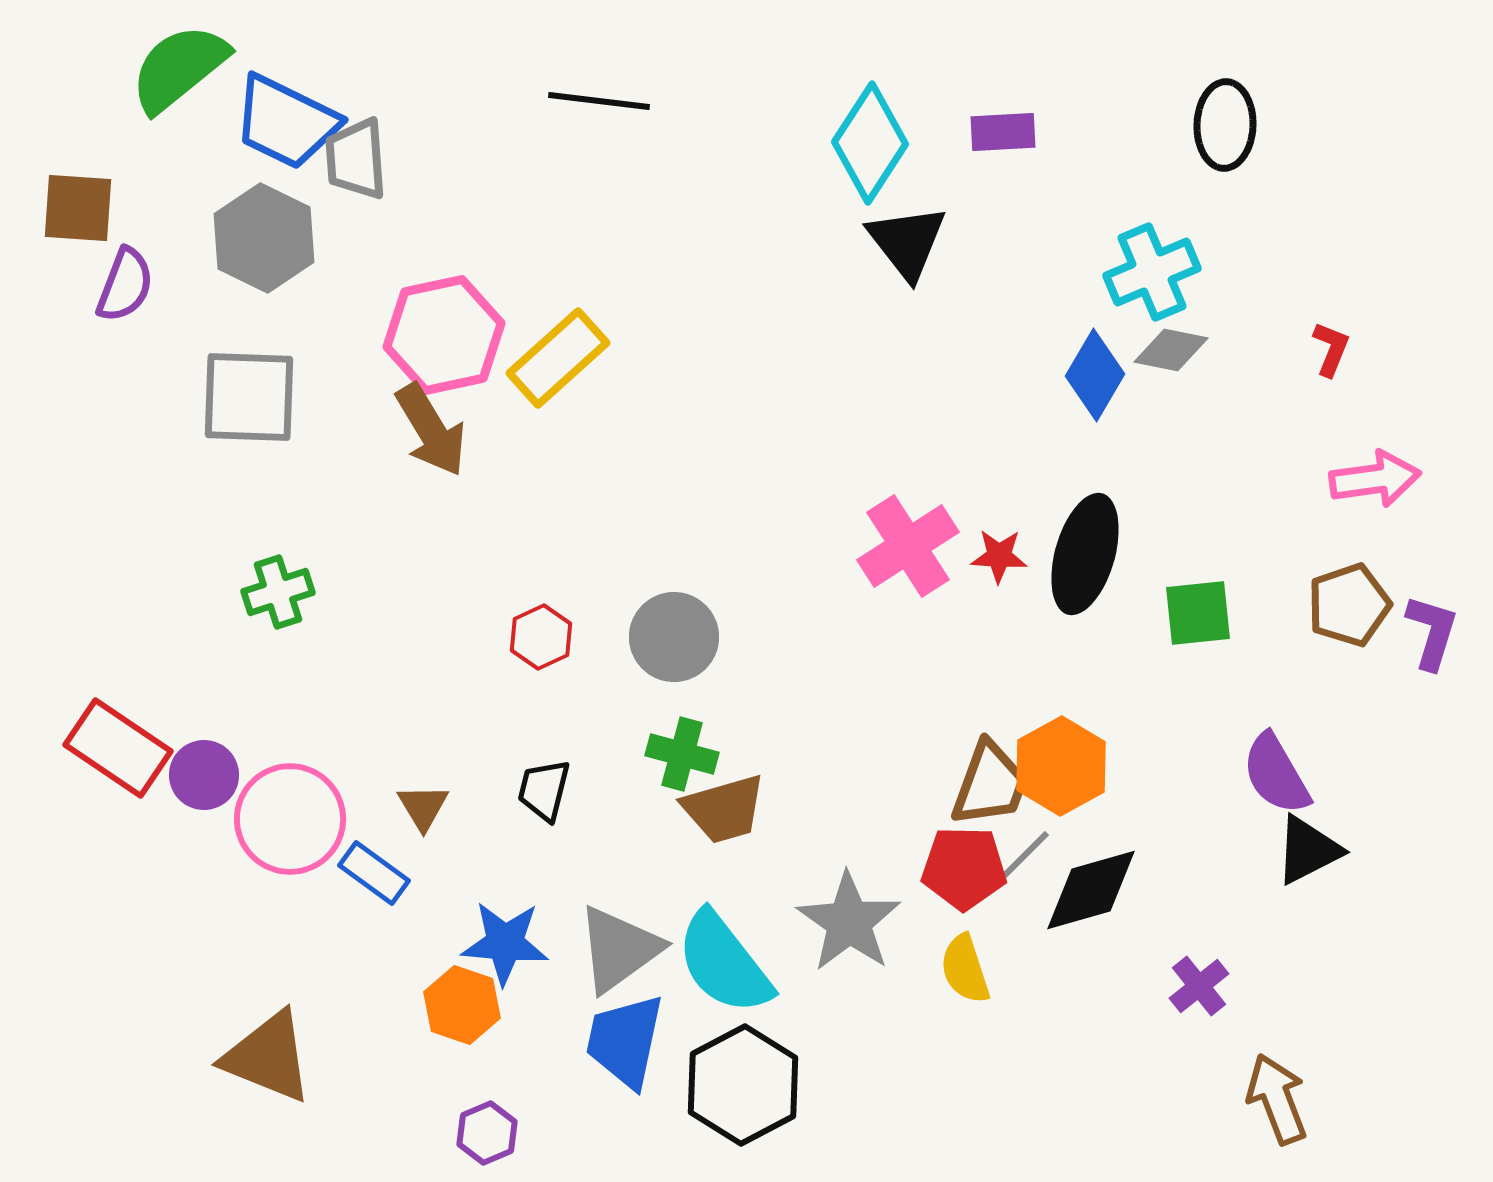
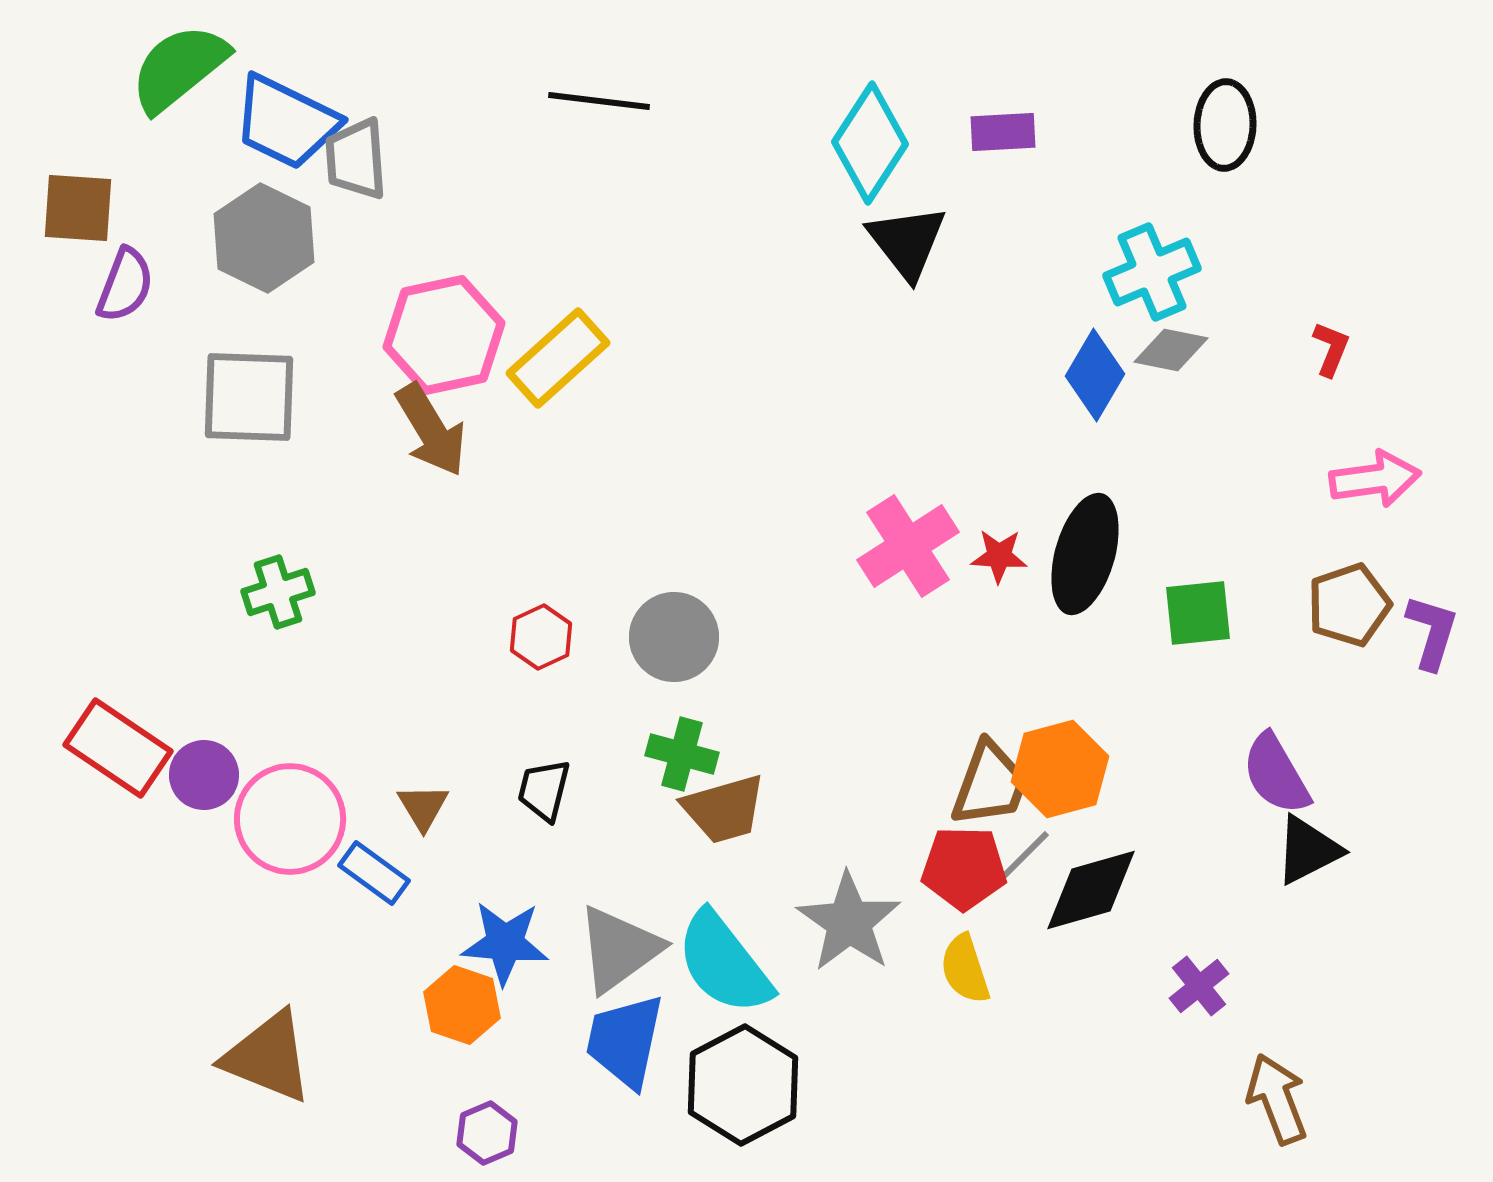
orange hexagon at (1061, 766): moved 1 px left, 3 px down; rotated 14 degrees clockwise
